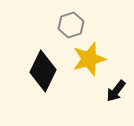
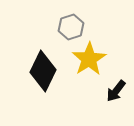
gray hexagon: moved 2 px down
yellow star: rotated 16 degrees counterclockwise
